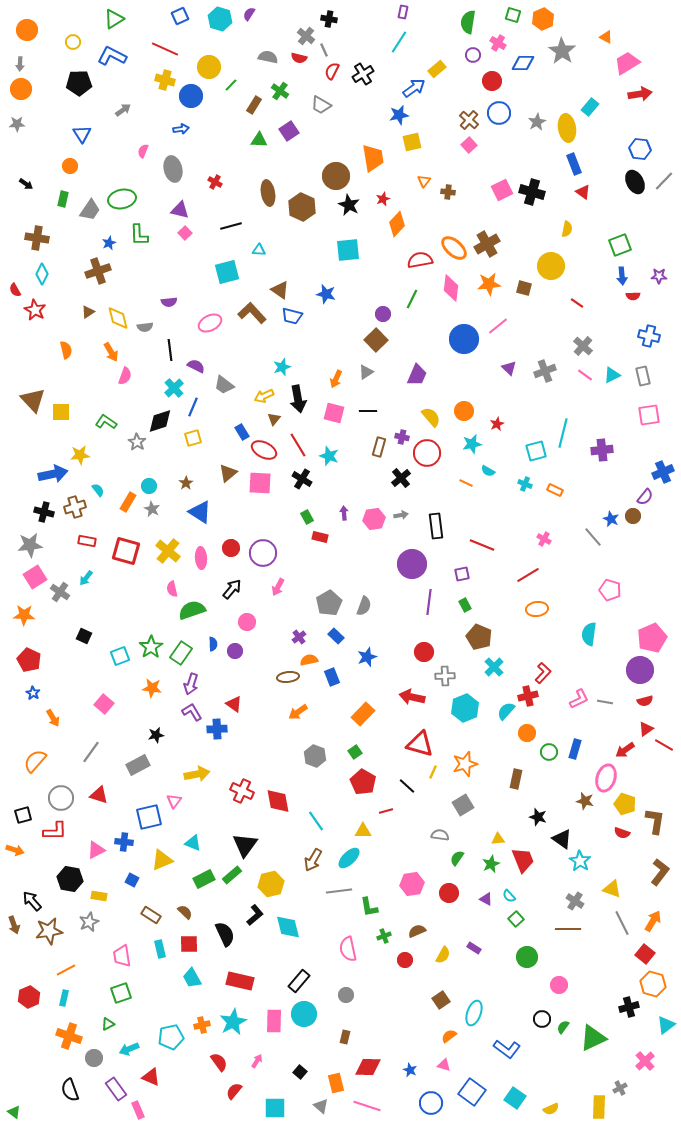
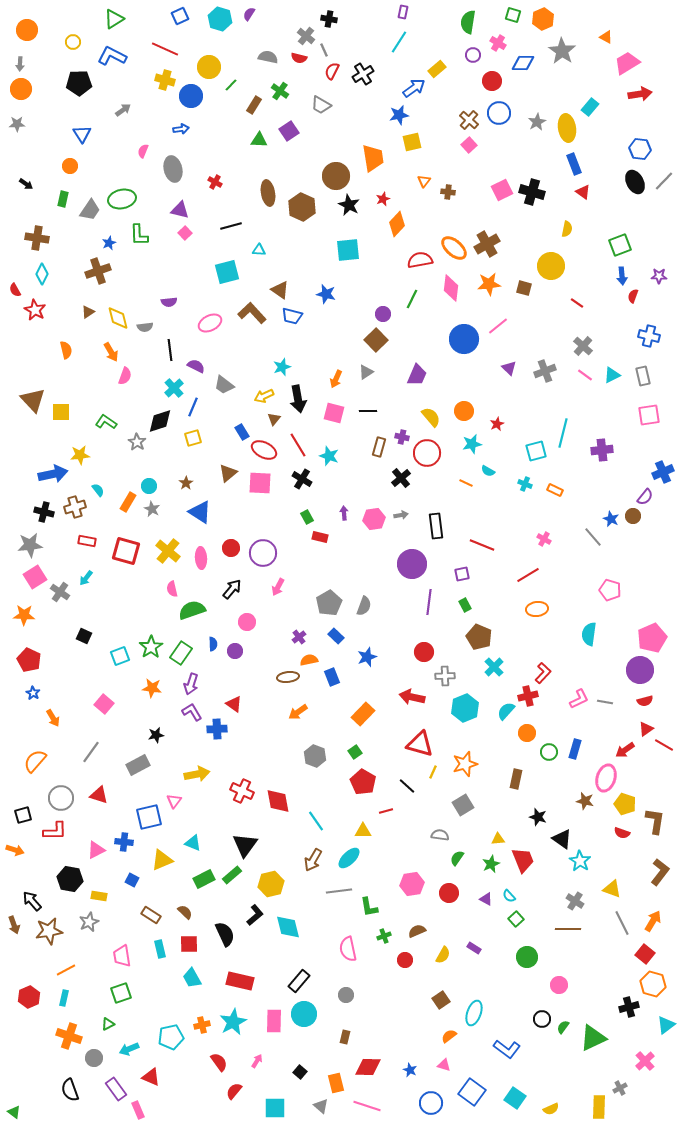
red semicircle at (633, 296): rotated 112 degrees clockwise
